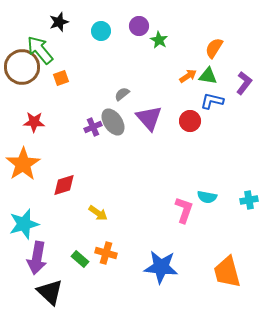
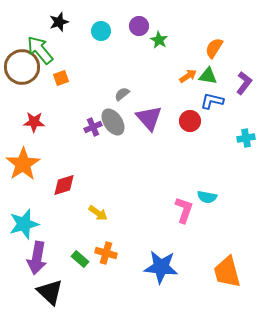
cyan cross: moved 3 px left, 62 px up
